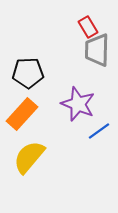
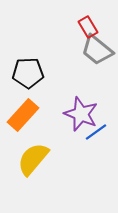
gray trapezoid: rotated 52 degrees counterclockwise
purple star: moved 3 px right, 10 px down
orange rectangle: moved 1 px right, 1 px down
blue line: moved 3 px left, 1 px down
yellow semicircle: moved 4 px right, 2 px down
